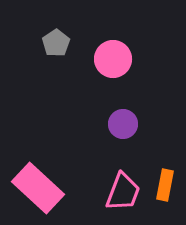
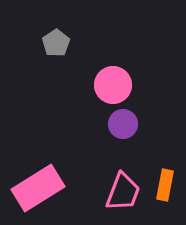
pink circle: moved 26 px down
pink rectangle: rotated 75 degrees counterclockwise
